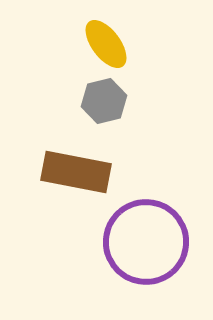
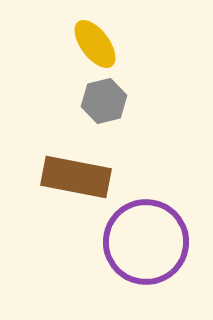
yellow ellipse: moved 11 px left
brown rectangle: moved 5 px down
